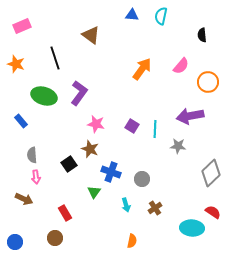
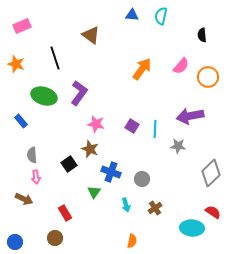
orange circle: moved 5 px up
